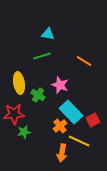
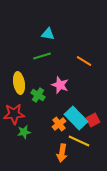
cyan rectangle: moved 5 px right, 6 px down
orange cross: moved 1 px left, 2 px up
